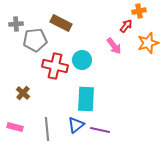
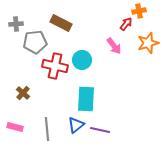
red arrow: moved 2 px up
gray pentagon: moved 2 px down
